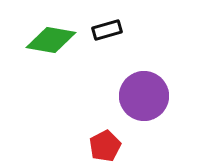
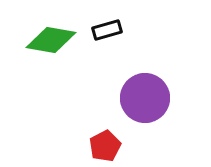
purple circle: moved 1 px right, 2 px down
